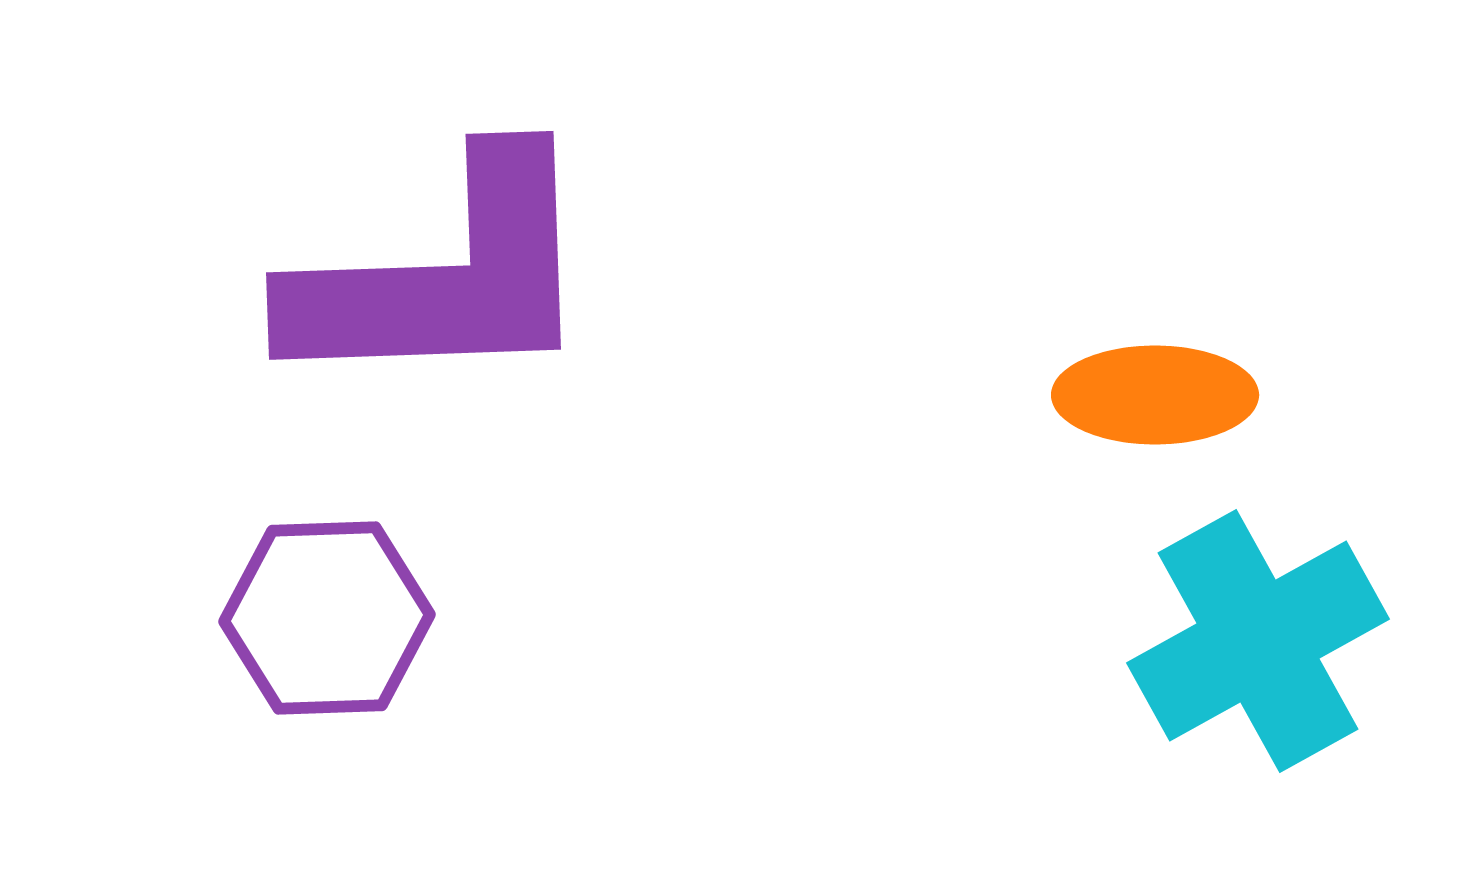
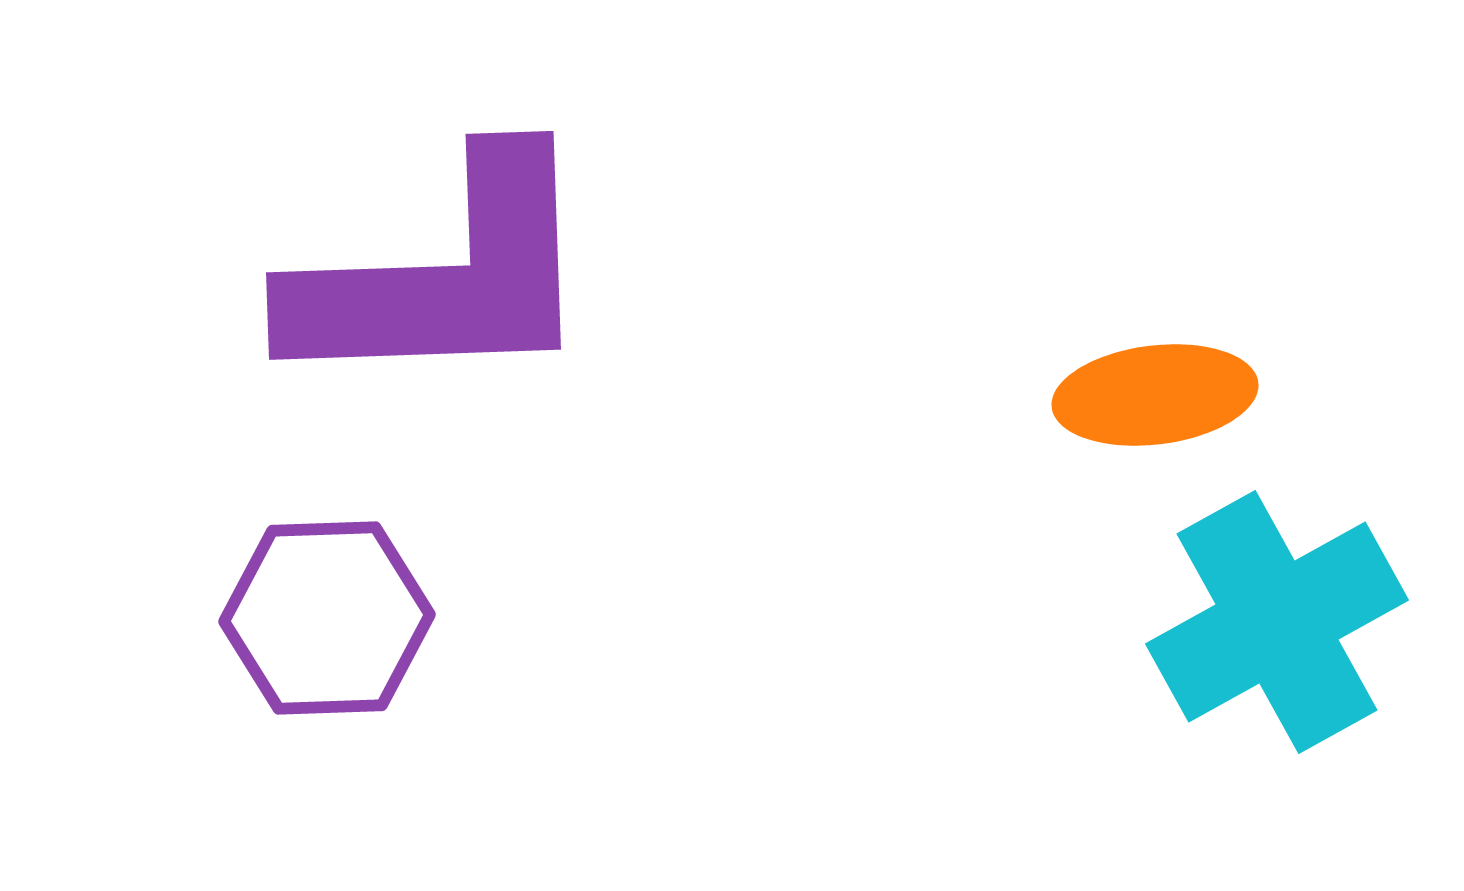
orange ellipse: rotated 7 degrees counterclockwise
cyan cross: moved 19 px right, 19 px up
